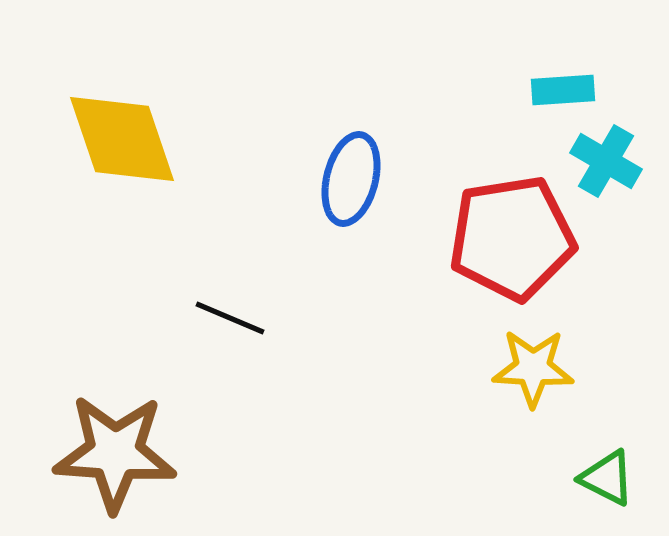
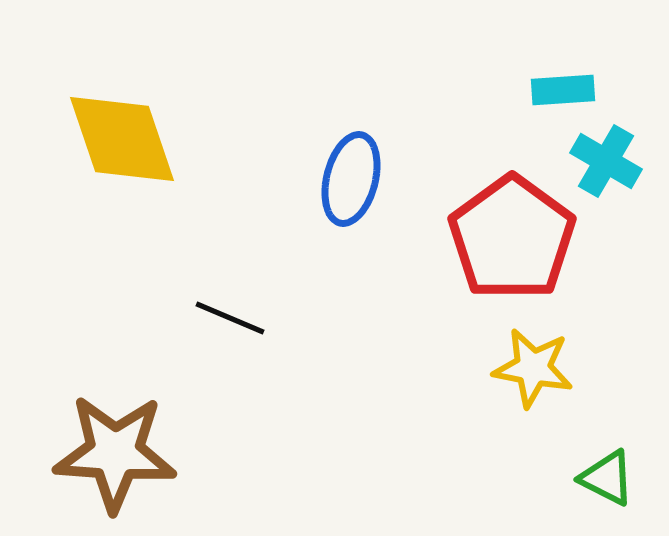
red pentagon: rotated 27 degrees counterclockwise
yellow star: rotated 8 degrees clockwise
